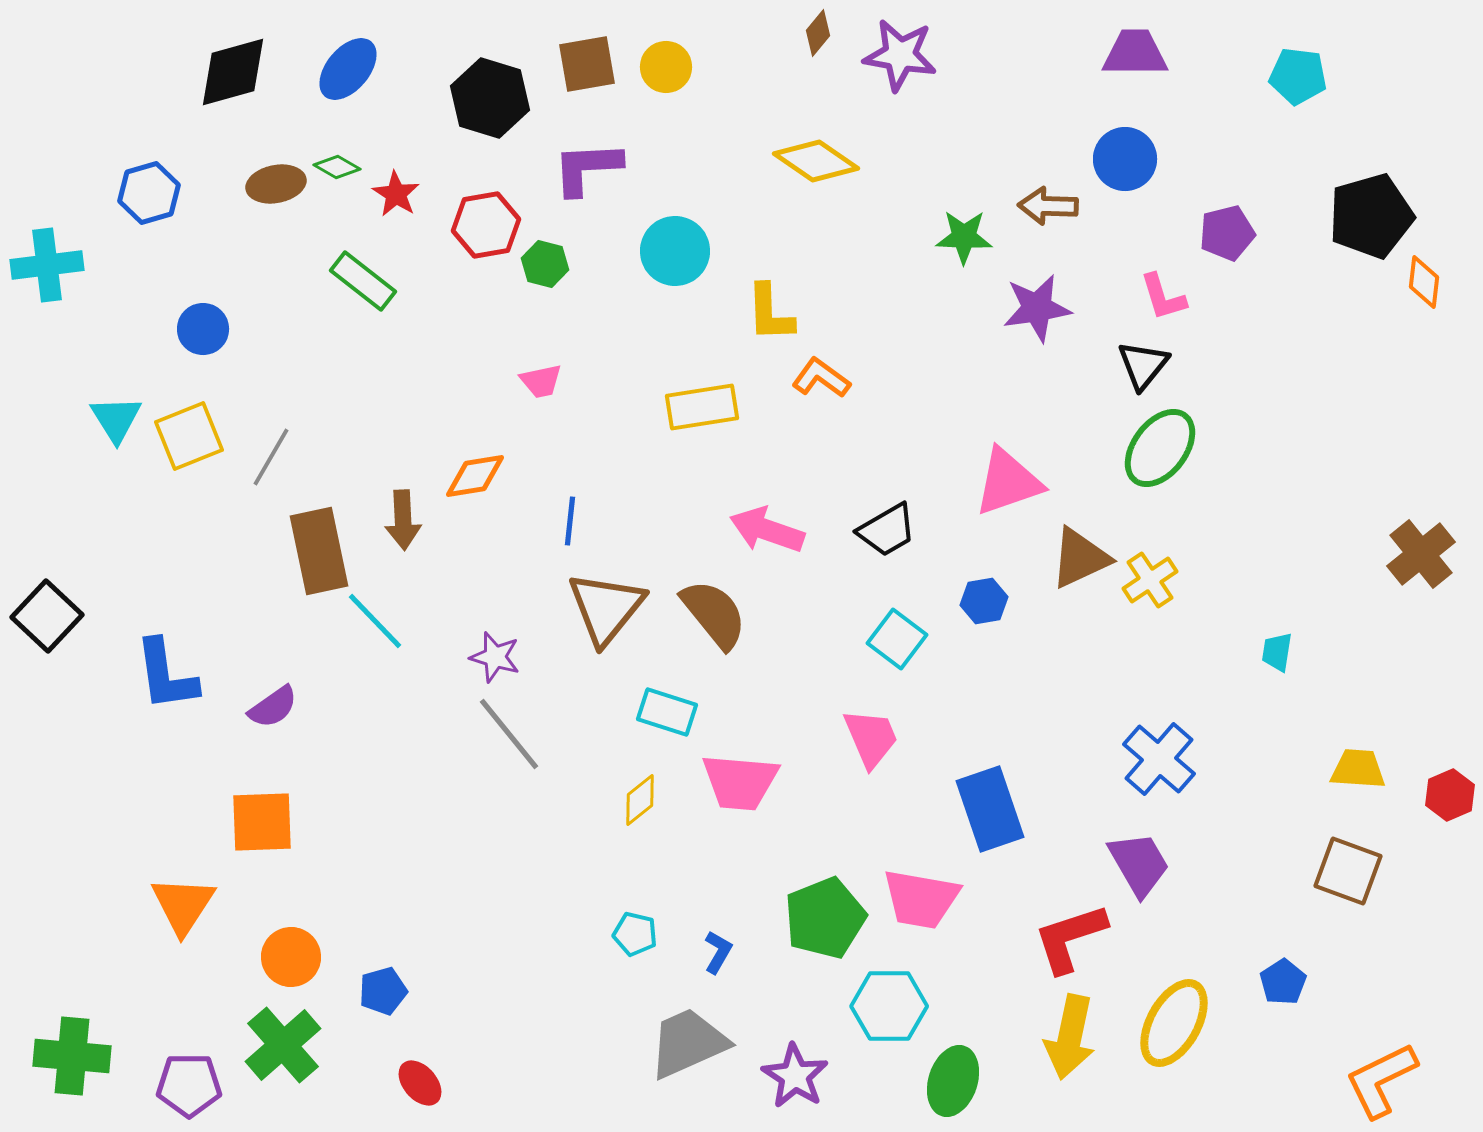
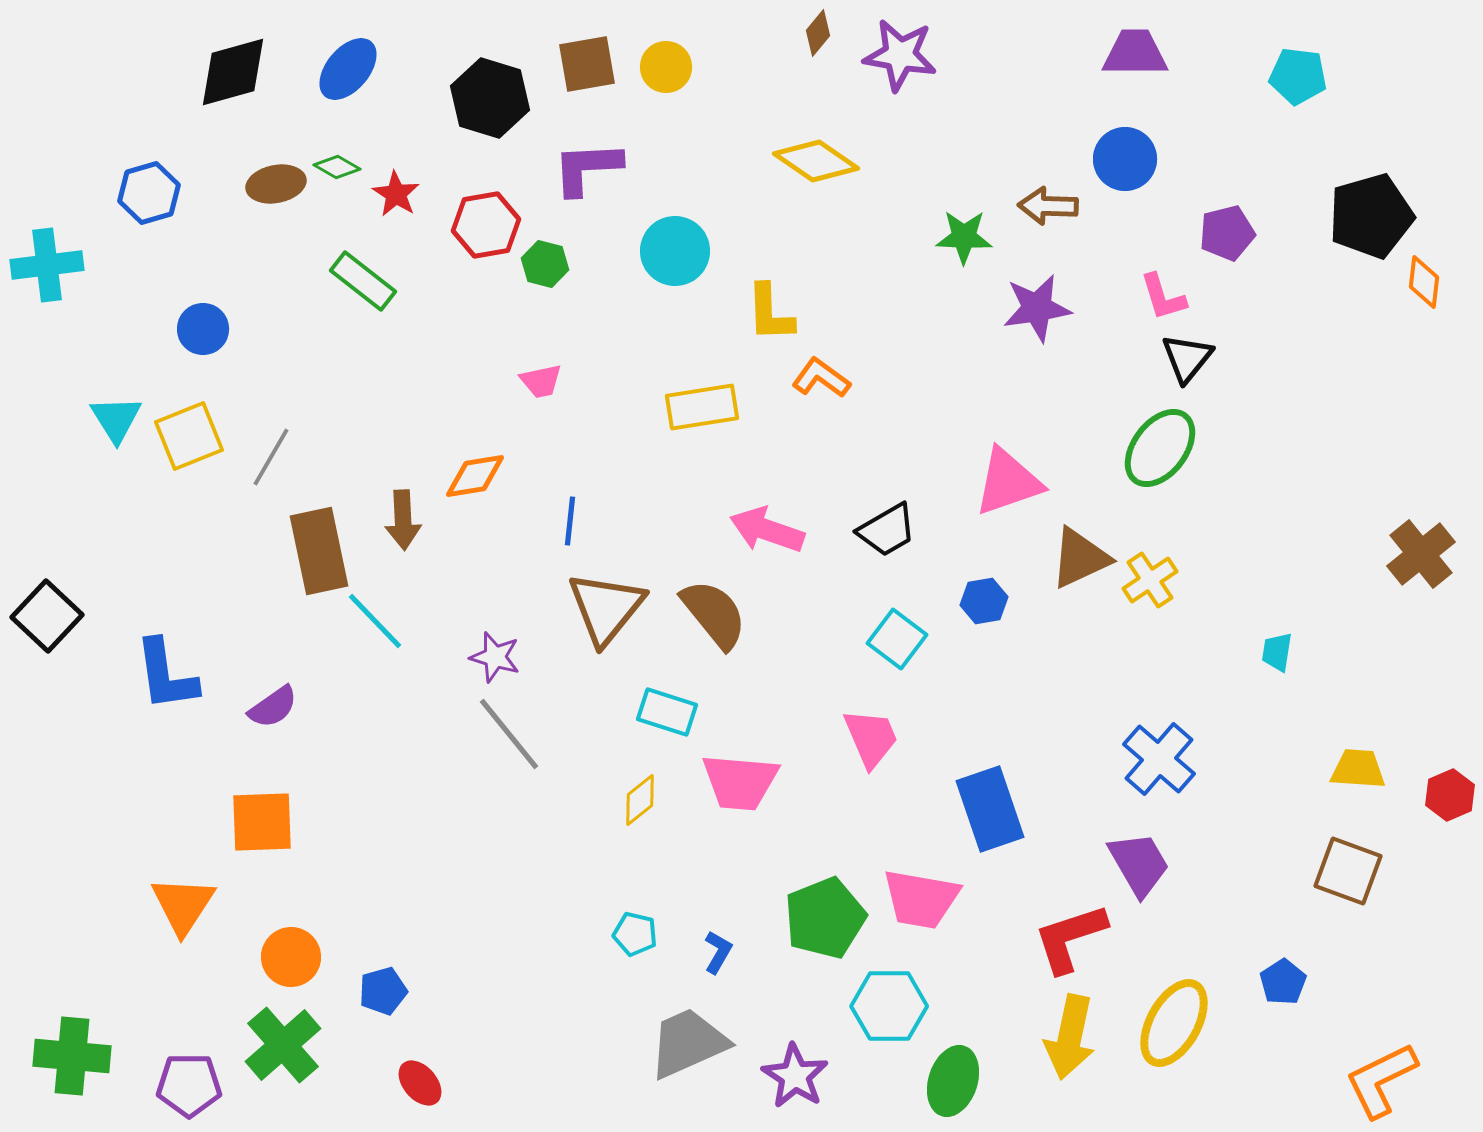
black triangle at (1143, 365): moved 44 px right, 7 px up
